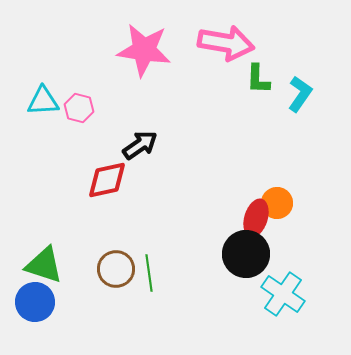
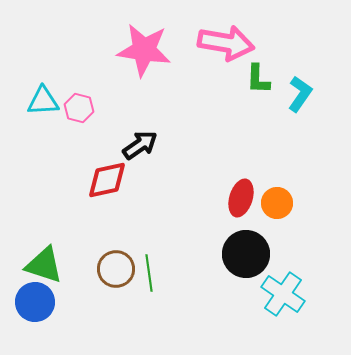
red ellipse: moved 15 px left, 20 px up
